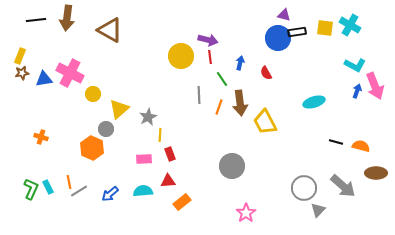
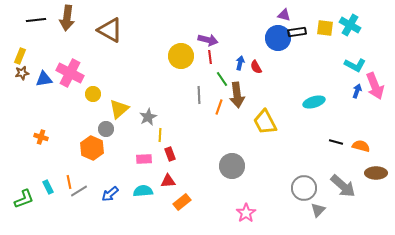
red semicircle at (266, 73): moved 10 px left, 6 px up
brown arrow at (240, 103): moved 3 px left, 8 px up
green L-shape at (31, 189): moved 7 px left, 10 px down; rotated 45 degrees clockwise
